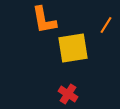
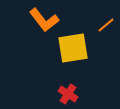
orange L-shape: rotated 28 degrees counterclockwise
orange line: rotated 18 degrees clockwise
